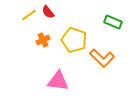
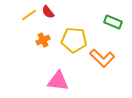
yellow pentagon: rotated 15 degrees counterclockwise
